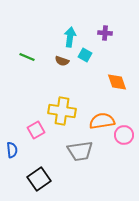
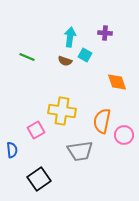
brown semicircle: moved 3 px right
orange semicircle: rotated 70 degrees counterclockwise
